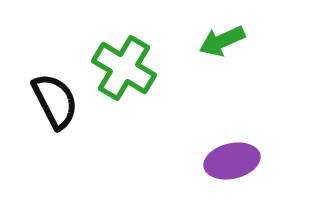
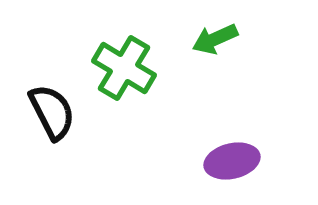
green arrow: moved 7 px left, 2 px up
black semicircle: moved 3 px left, 11 px down
